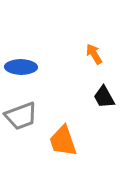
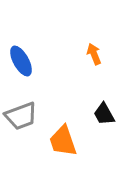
orange arrow: rotated 10 degrees clockwise
blue ellipse: moved 6 px up; rotated 60 degrees clockwise
black trapezoid: moved 17 px down
